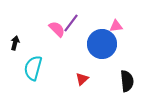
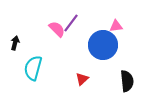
blue circle: moved 1 px right, 1 px down
